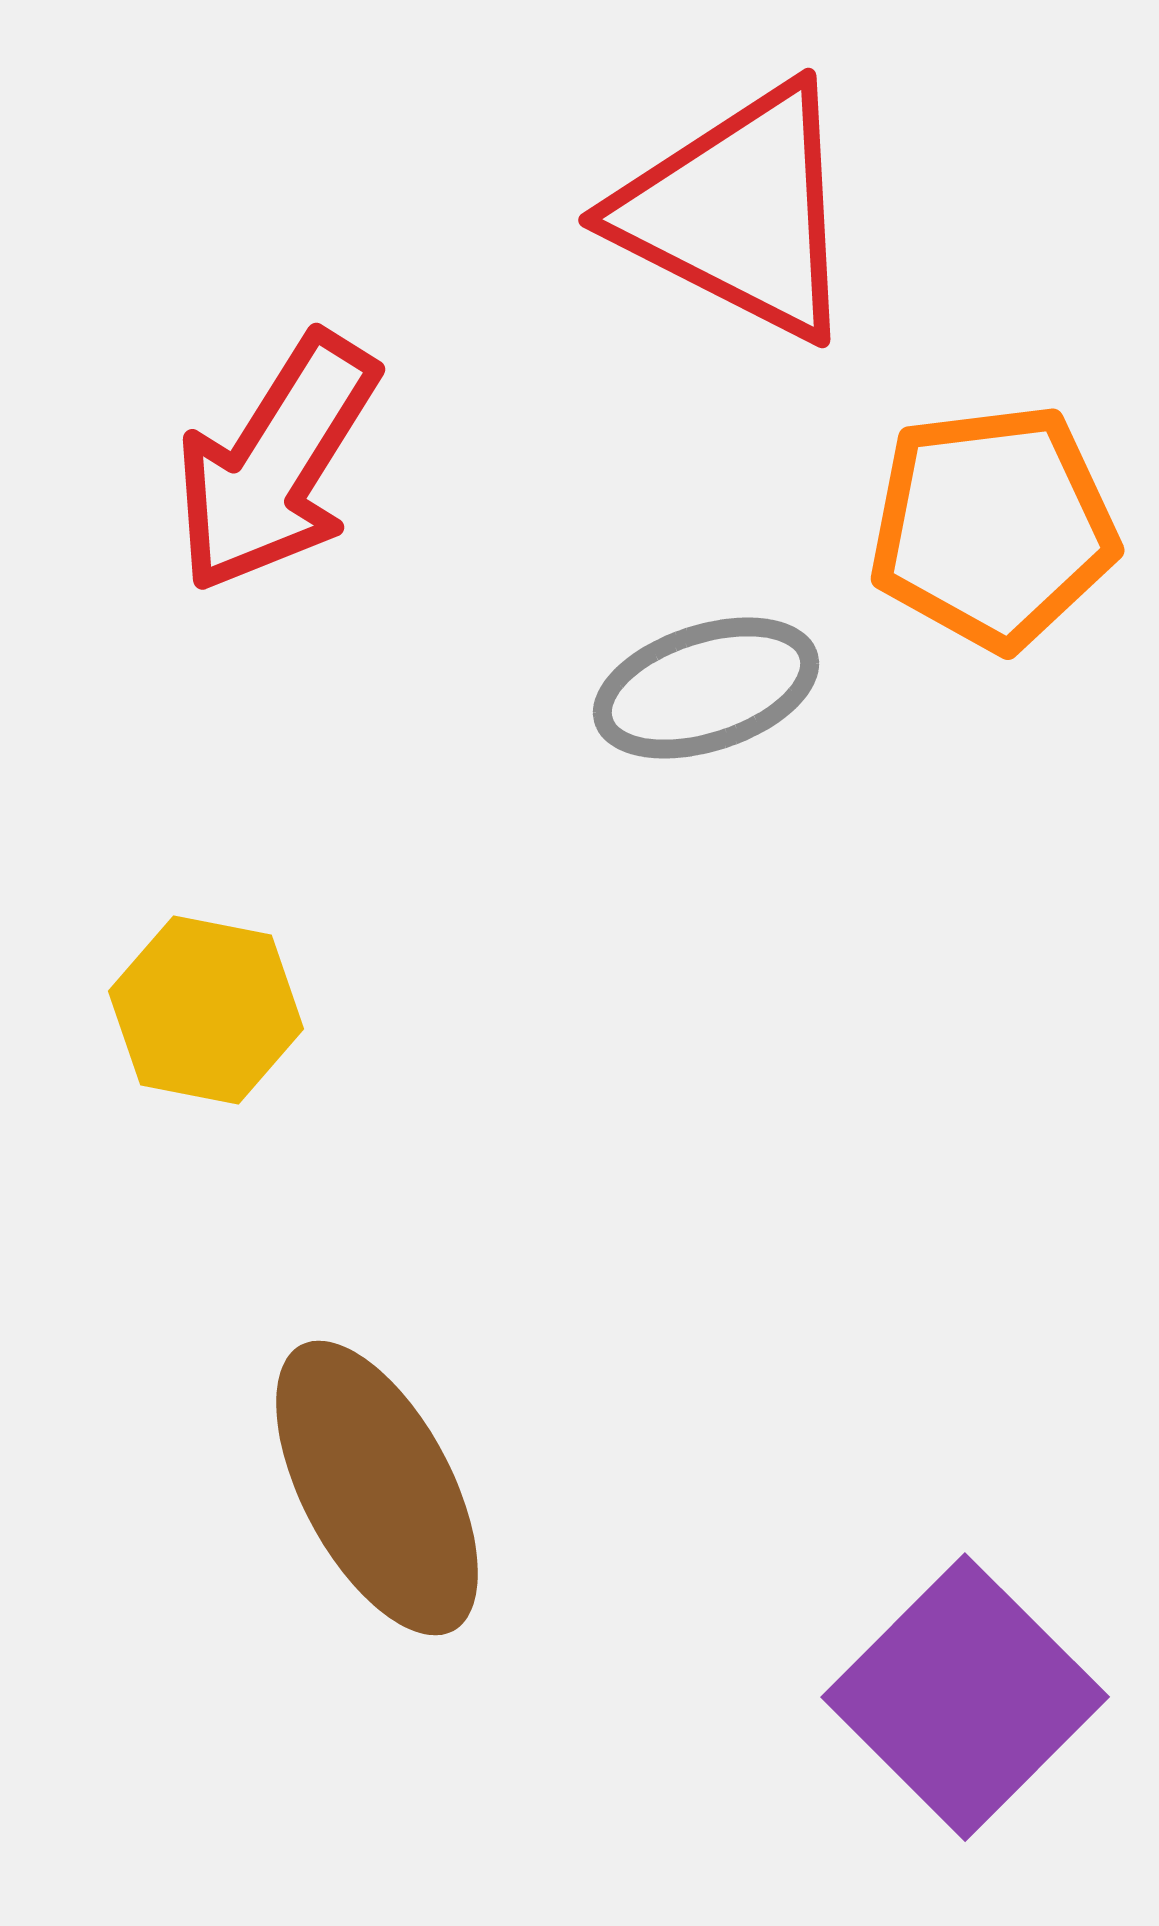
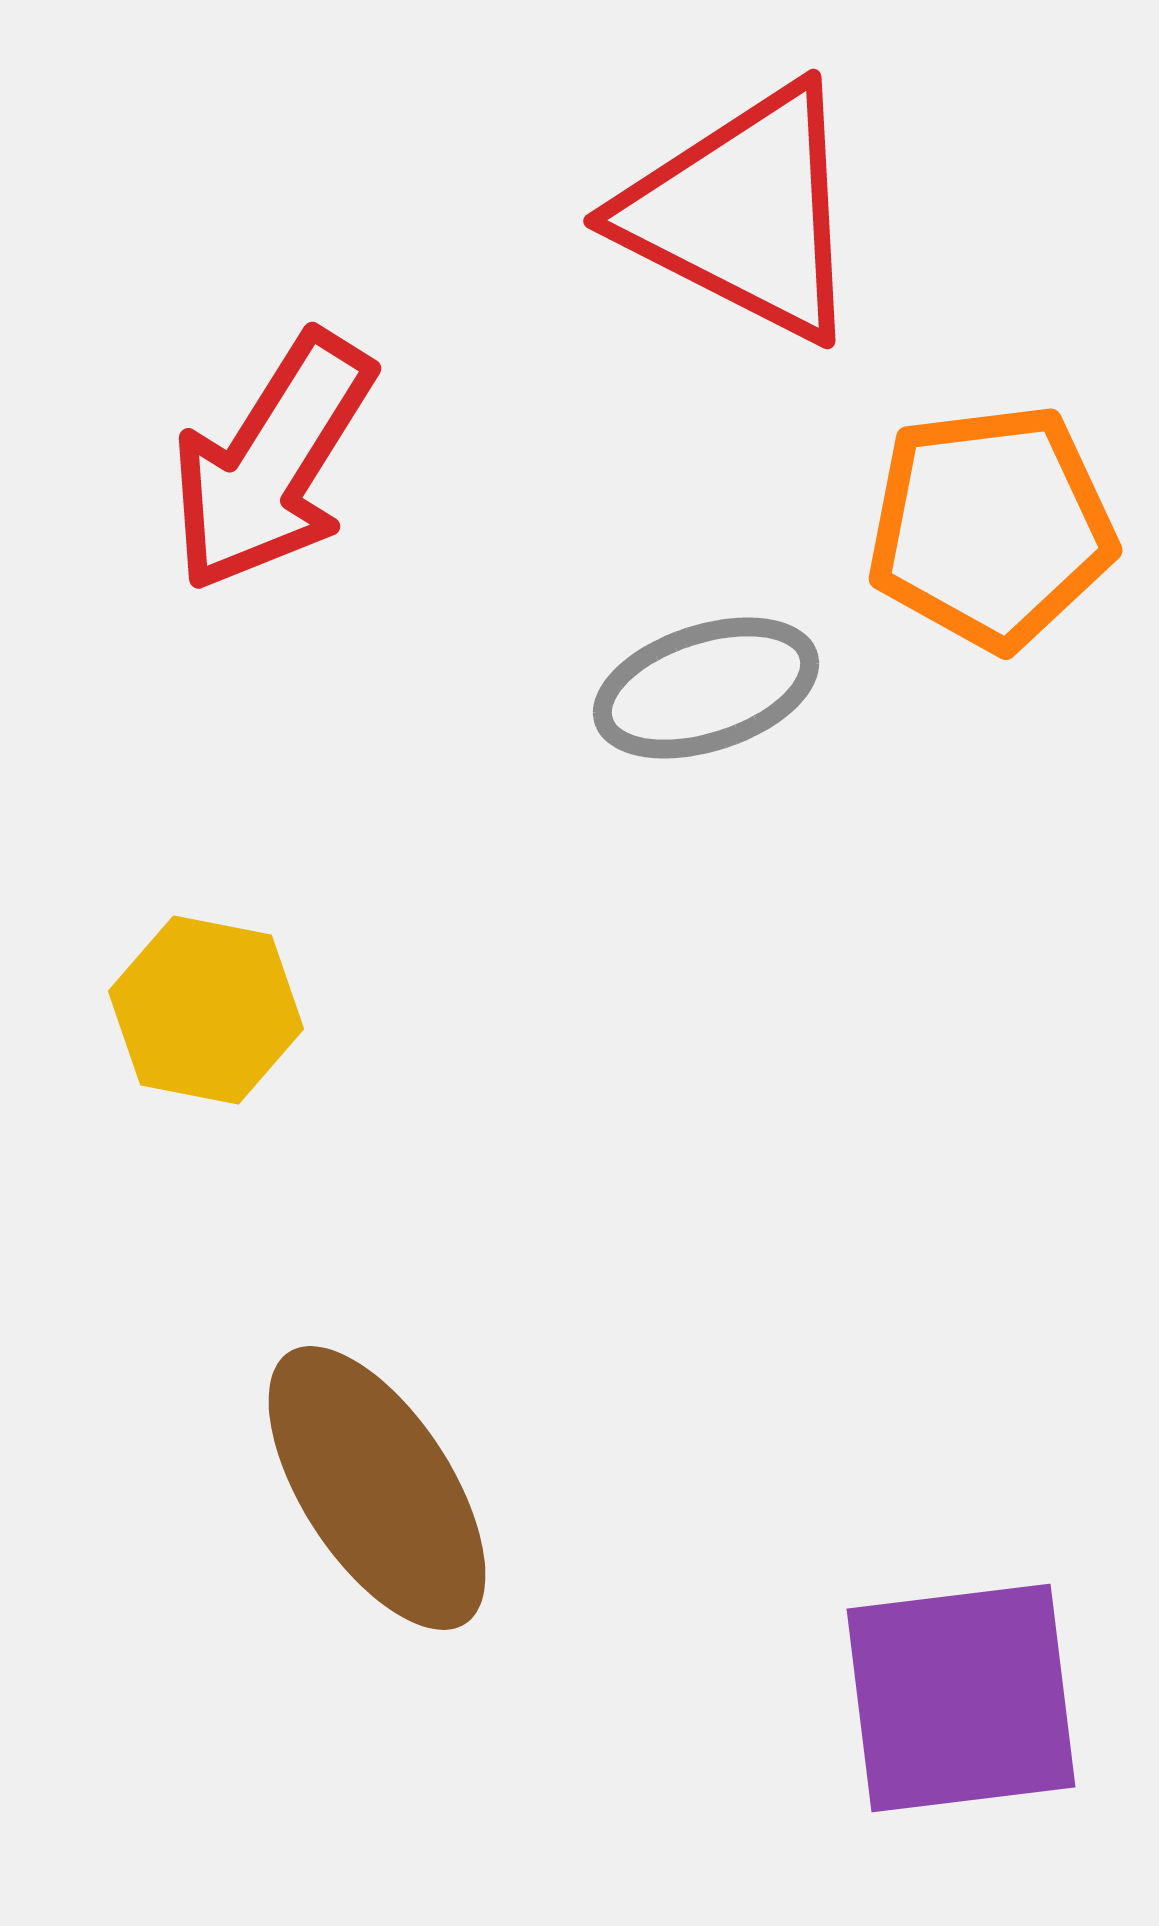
red triangle: moved 5 px right, 1 px down
red arrow: moved 4 px left, 1 px up
orange pentagon: moved 2 px left
brown ellipse: rotated 5 degrees counterclockwise
purple square: moved 4 px left, 1 px down; rotated 38 degrees clockwise
